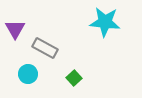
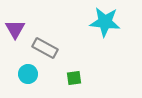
green square: rotated 35 degrees clockwise
